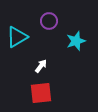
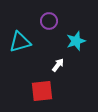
cyan triangle: moved 3 px right, 5 px down; rotated 15 degrees clockwise
white arrow: moved 17 px right, 1 px up
red square: moved 1 px right, 2 px up
